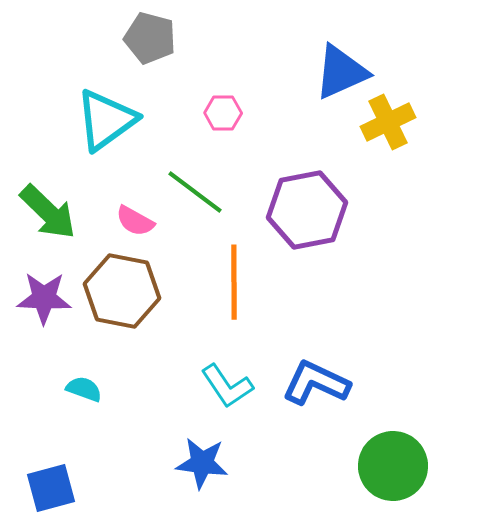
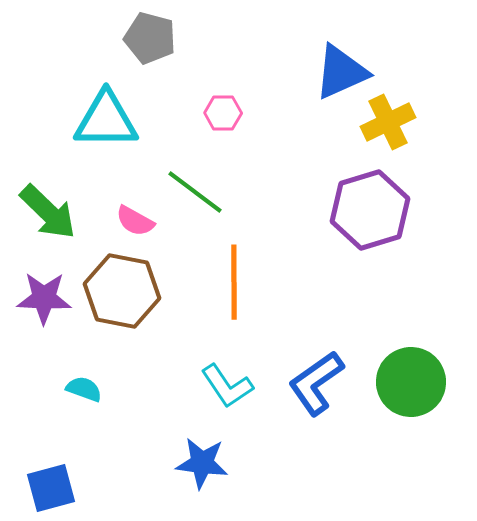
cyan triangle: rotated 36 degrees clockwise
purple hexagon: moved 63 px right; rotated 6 degrees counterclockwise
blue L-shape: rotated 60 degrees counterclockwise
green circle: moved 18 px right, 84 px up
